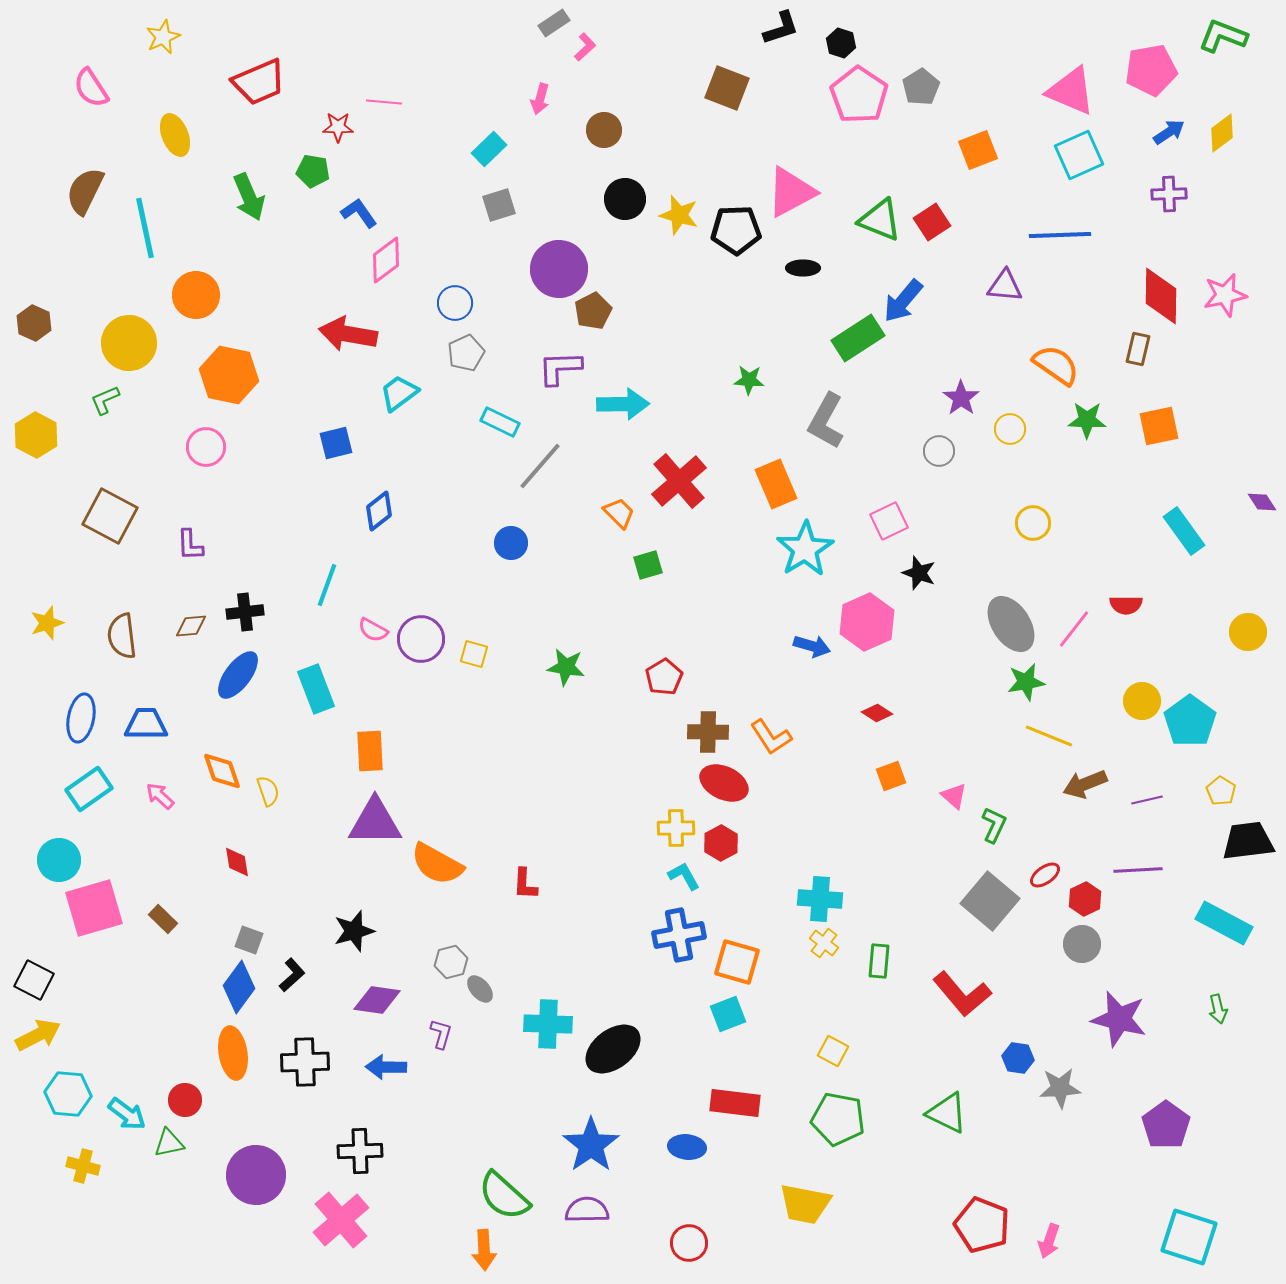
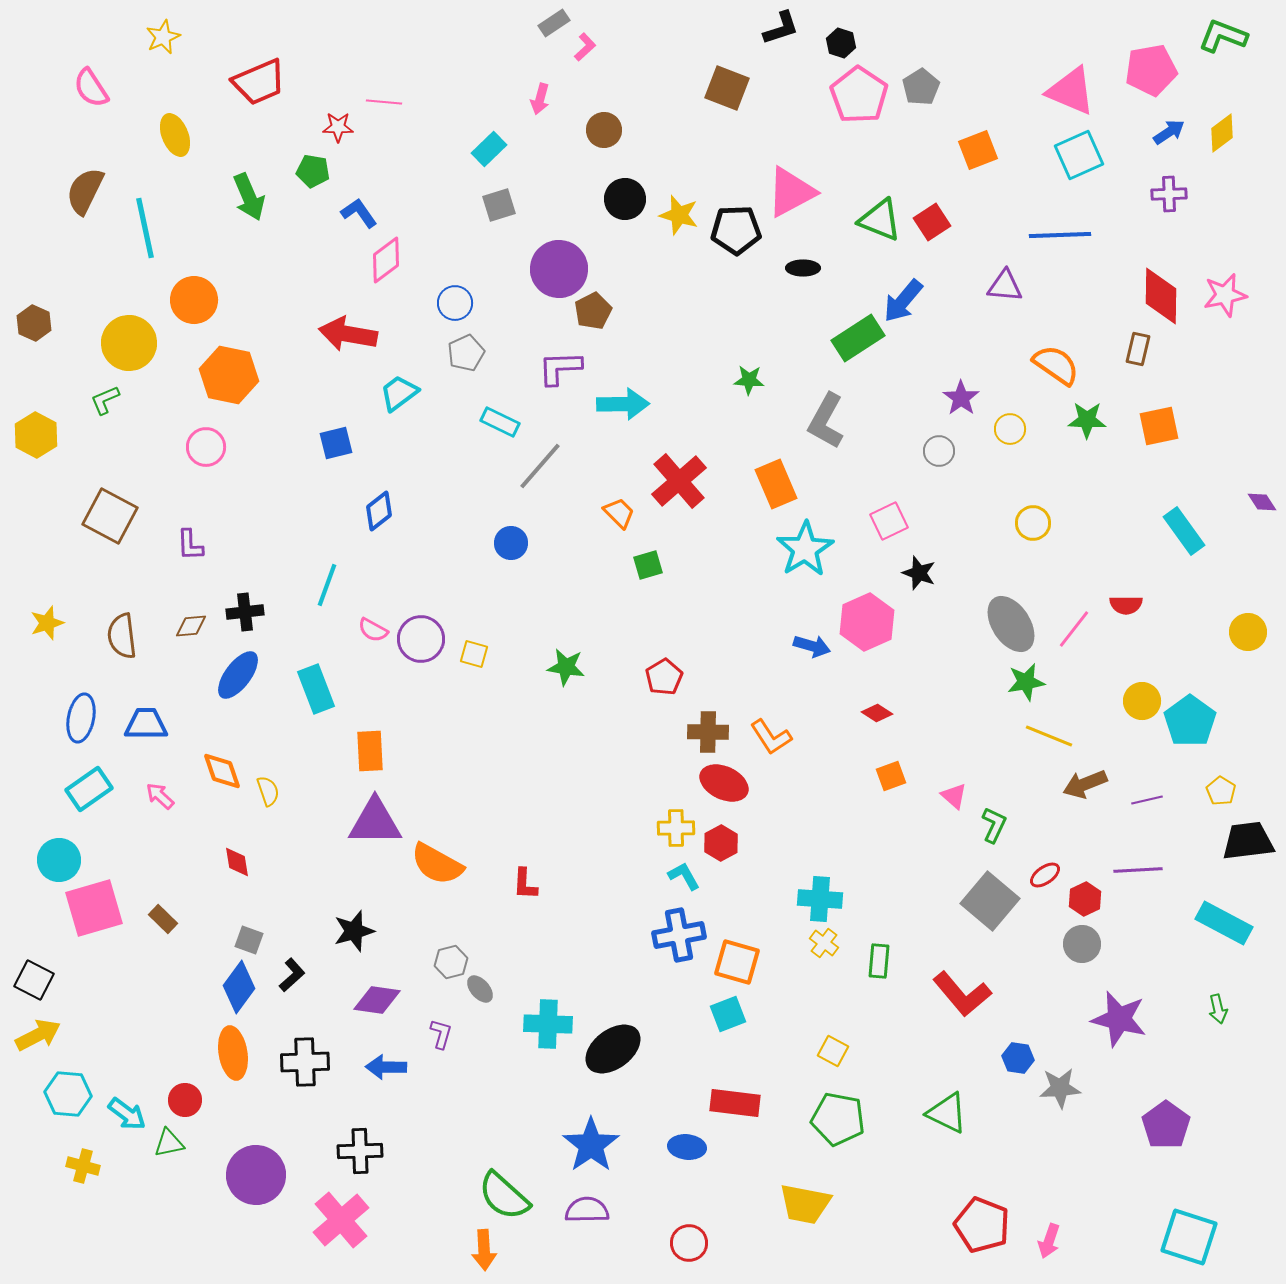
orange circle at (196, 295): moved 2 px left, 5 px down
